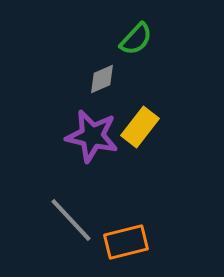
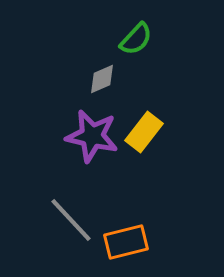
yellow rectangle: moved 4 px right, 5 px down
